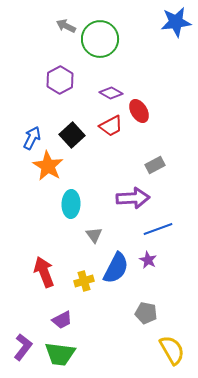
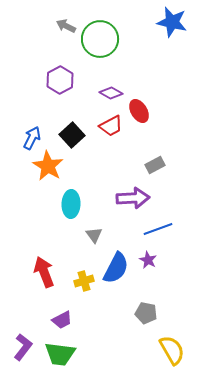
blue star: moved 4 px left; rotated 20 degrees clockwise
